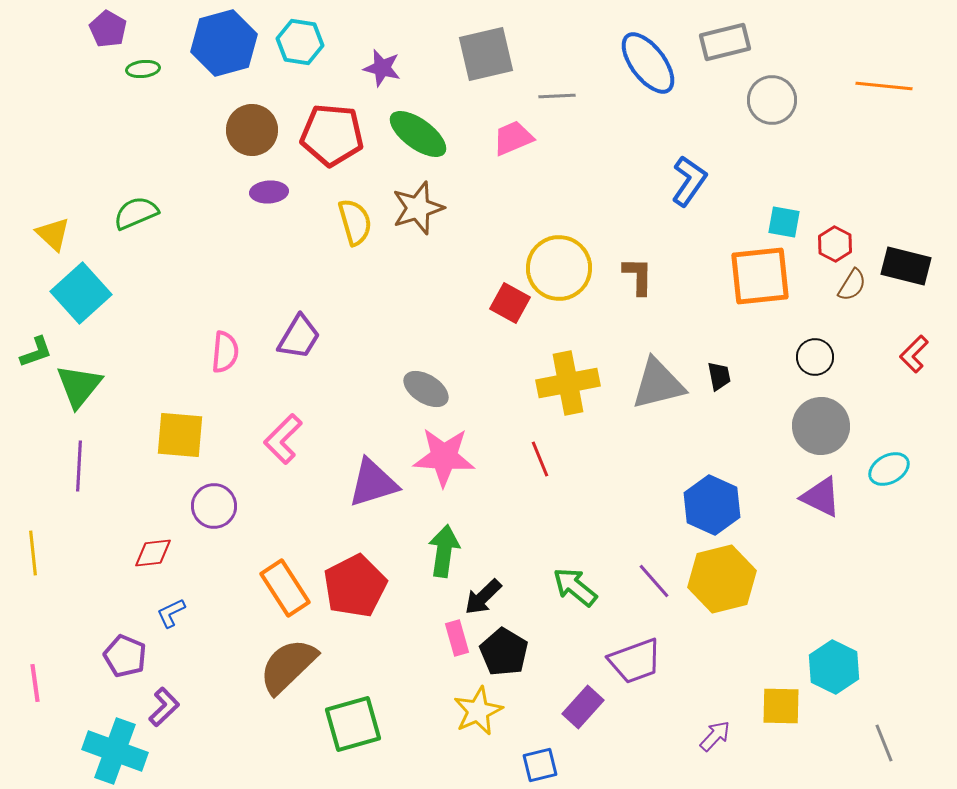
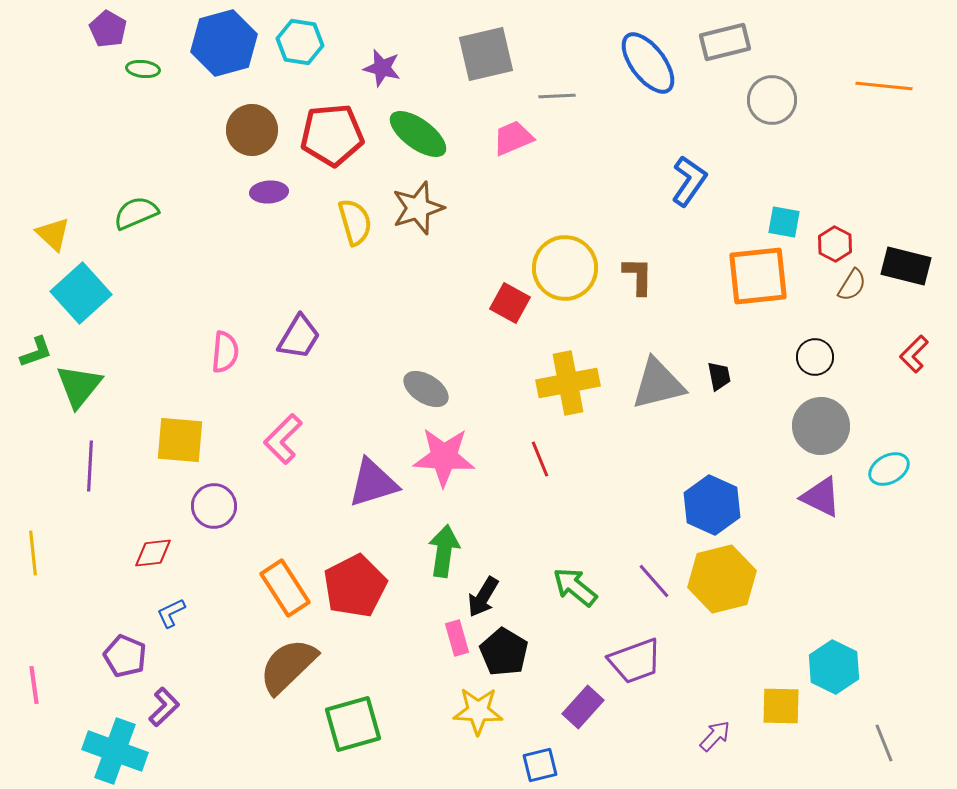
green ellipse at (143, 69): rotated 12 degrees clockwise
red pentagon at (332, 135): rotated 10 degrees counterclockwise
yellow circle at (559, 268): moved 6 px right
orange square at (760, 276): moved 2 px left
yellow square at (180, 435): moved 5 px down
purple line at (79, 466): moved 11 px right
black arrow at (483, 597): rotated 15 degrees counterclockwise
pink line at (35, 683): moved 1 px left, 2 px down
yellow star at (478, 711): rotated 27 degrees clockwise
